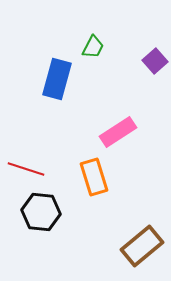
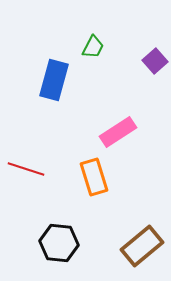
blue rectangle: moved 3 px left, 1 px down
black hexagon: moved 18 px right, 31 px down
